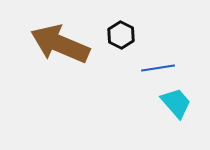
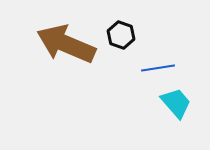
black hexagon: rotated 8 degrees counterclockwise
brown arrow: moved 6 px right
